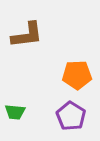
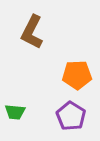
brown L-shape: moved 5 px right, 3 px up; rotated 124 degrees clockwise
